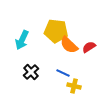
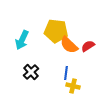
red semicircle: moved 1 px left, 1 px up
blue line: moved 3 px right; rotated 72 degrees clockwise
yellow cross: moved 1 px left
